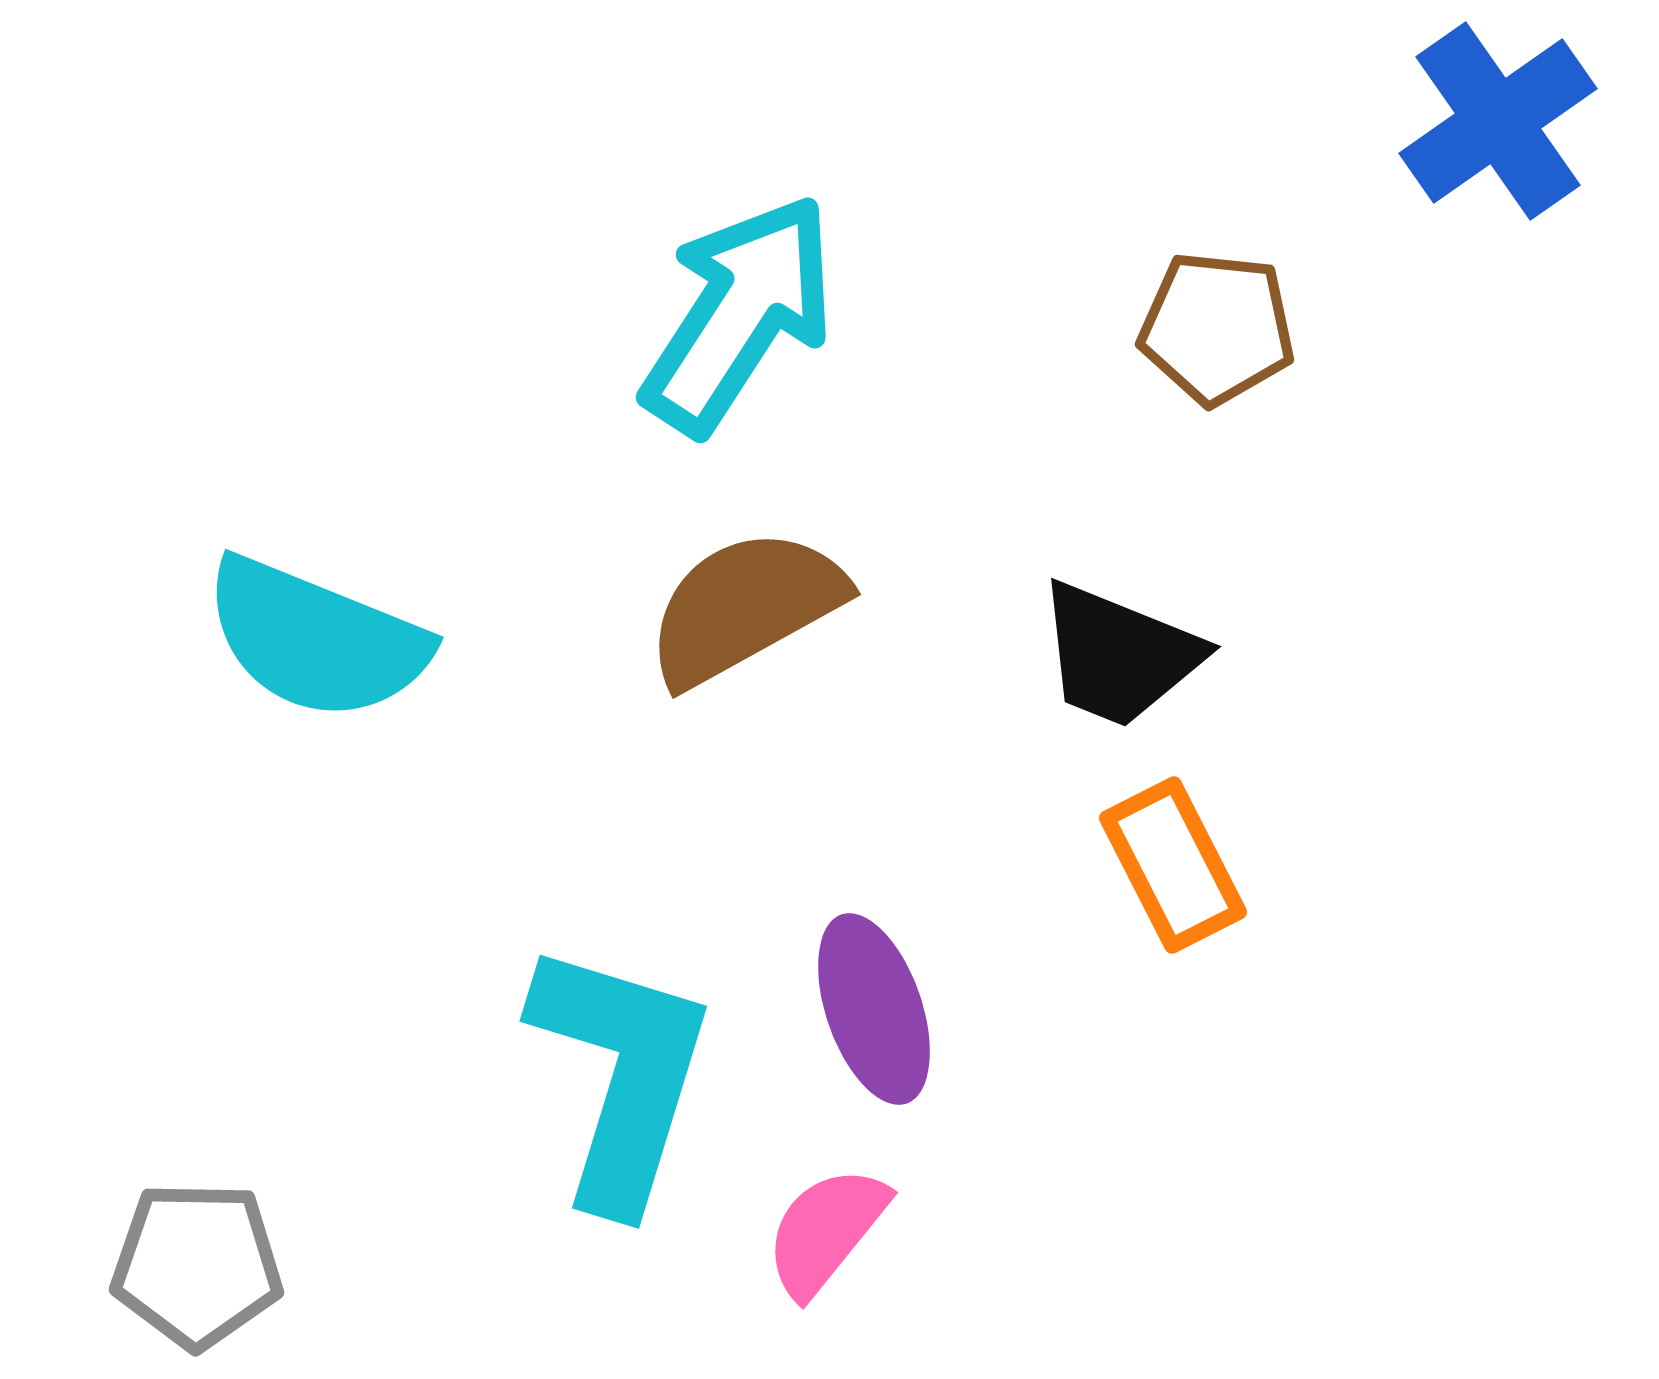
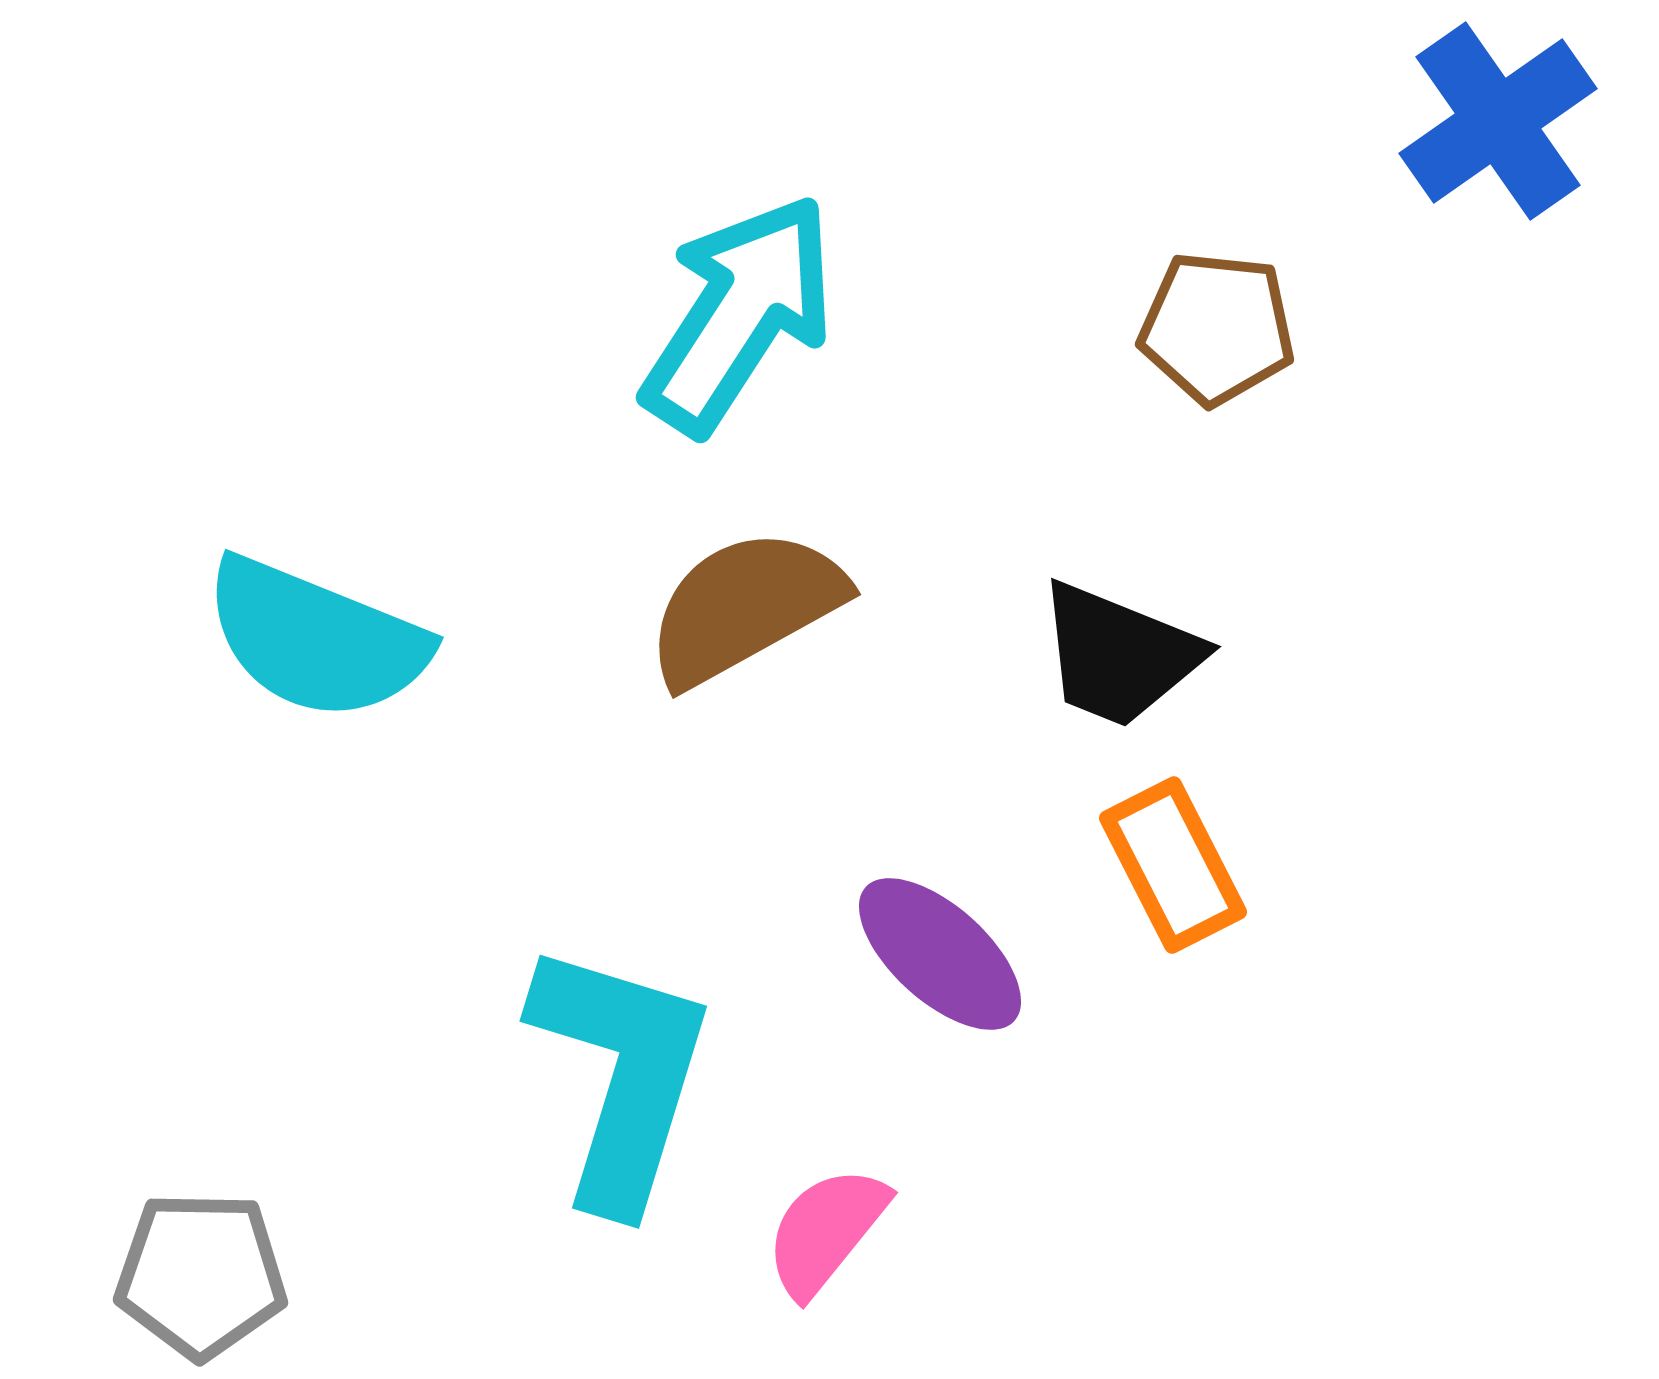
purple ellipse: moved 66 px right, 55 px up; rotated 29 degrees counterclockwise
gray pentagon: moved 4 px right, 10 px down
